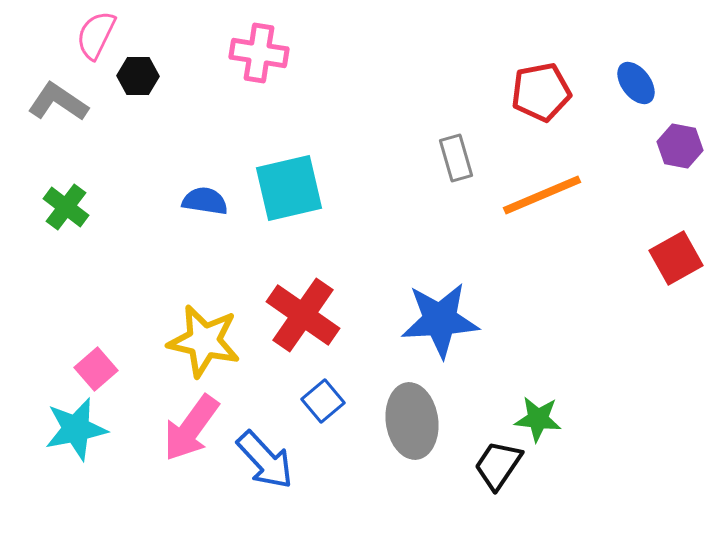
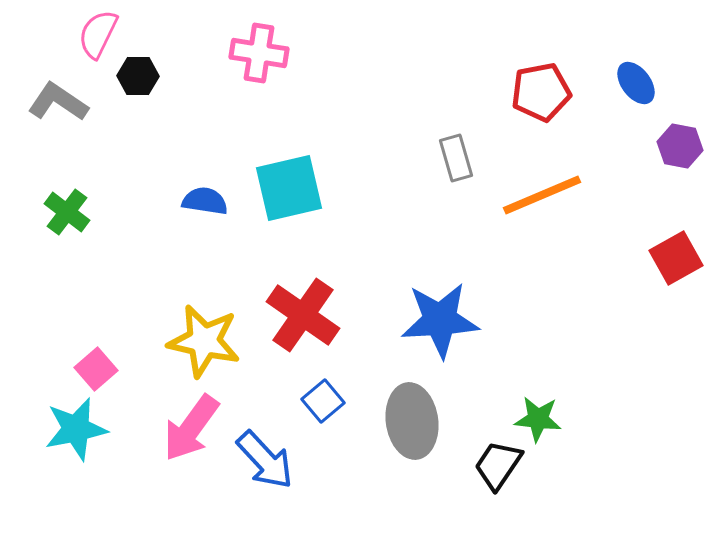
pink semicircle: moved 2 px right, 1 px up
green cross: moved 1 px right, 5 px down
